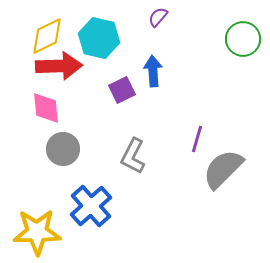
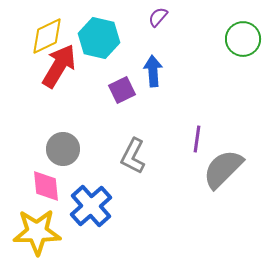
red arrow: rotated 57 degrees counterclockwise
pink diamond: moved 78 px down
purple line: rotated 8 degrees counterclockwise
